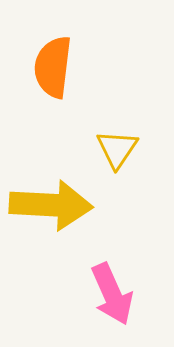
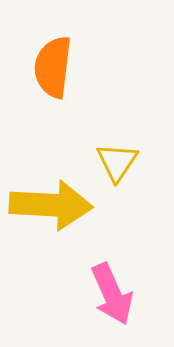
yellow triangle: moved 13 px down
